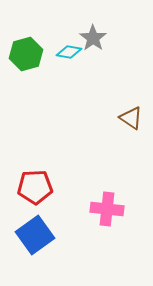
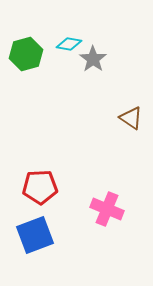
gray star: moved 21 px down
cyan diamond: moved 8 px up
red pentagon: moved 5 px right
pink cross: rotated 16 degrees clockwise
blue square: rotated 15 degrees clockwise
